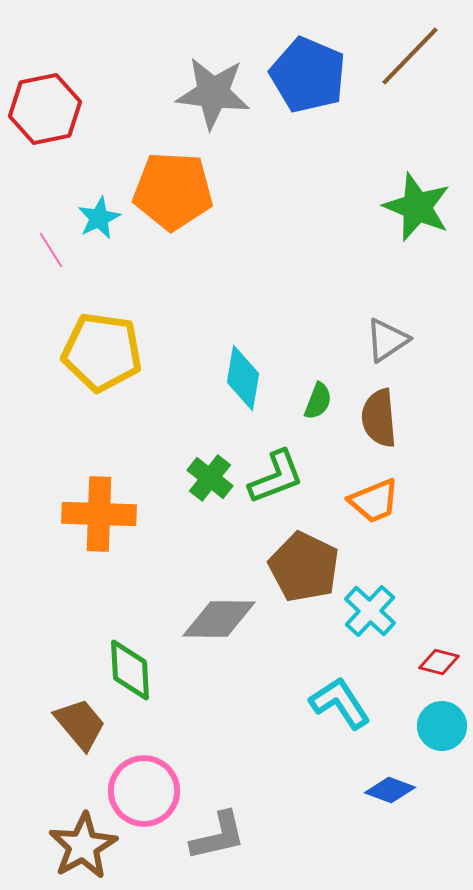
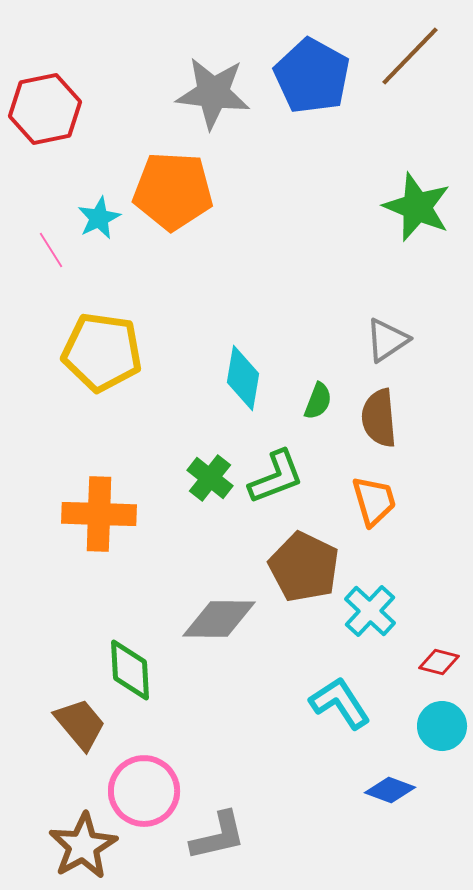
blue pentagon: moved 4 px right, 1 px down; rotated 6 degrees clockwise
orange trapezoid: rotated 84 degrees counterclockwise
